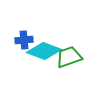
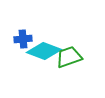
blue cross: moved 1 px left, 1 px up
